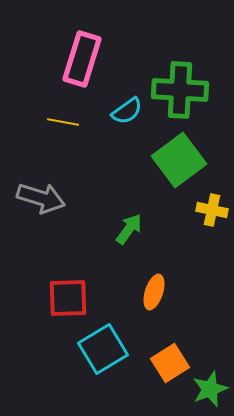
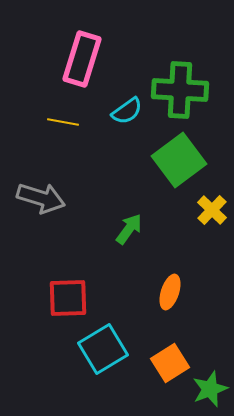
yellow cross: rotated 32 degrees clockwise
orange ellipse: moved 16 px right
